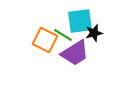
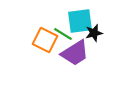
green line: moved 1 px up
